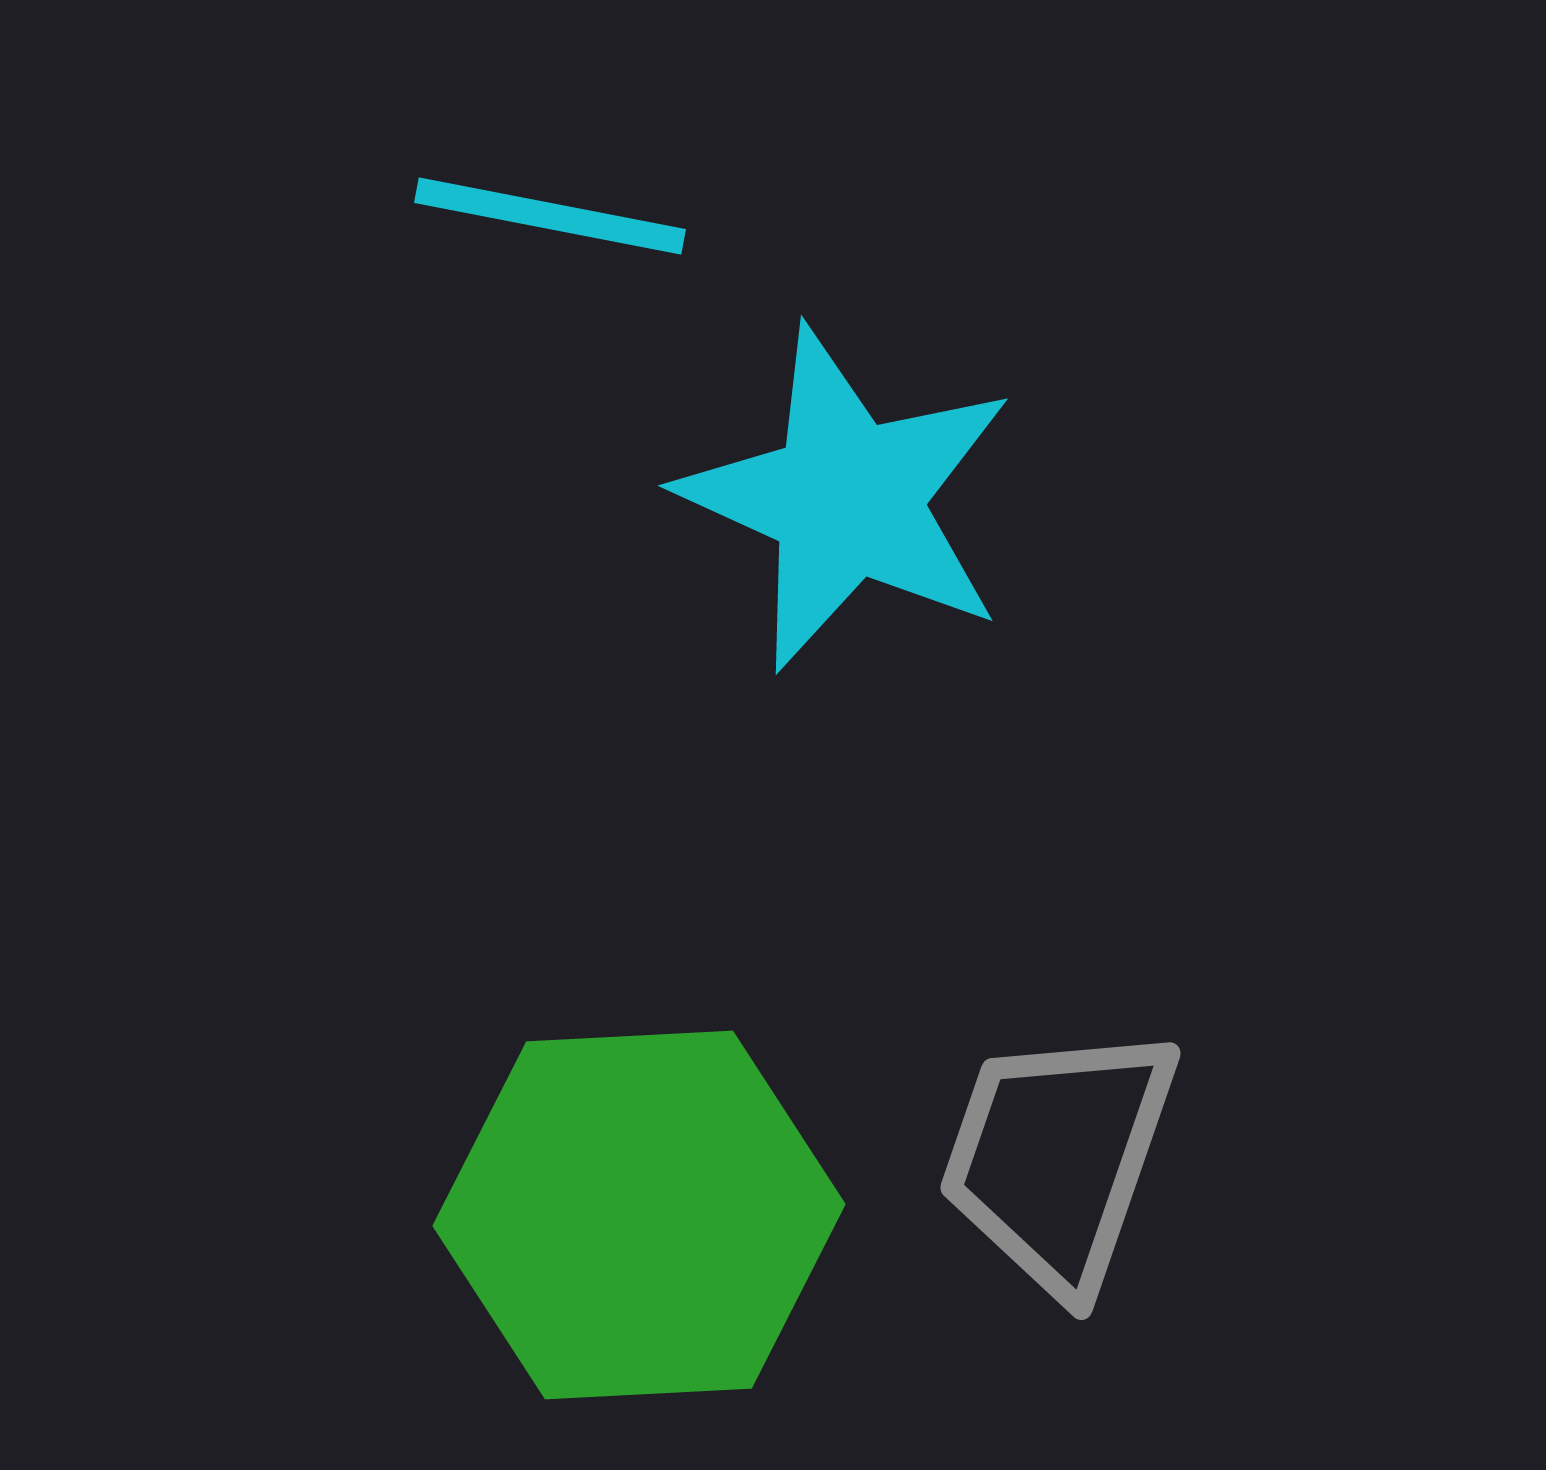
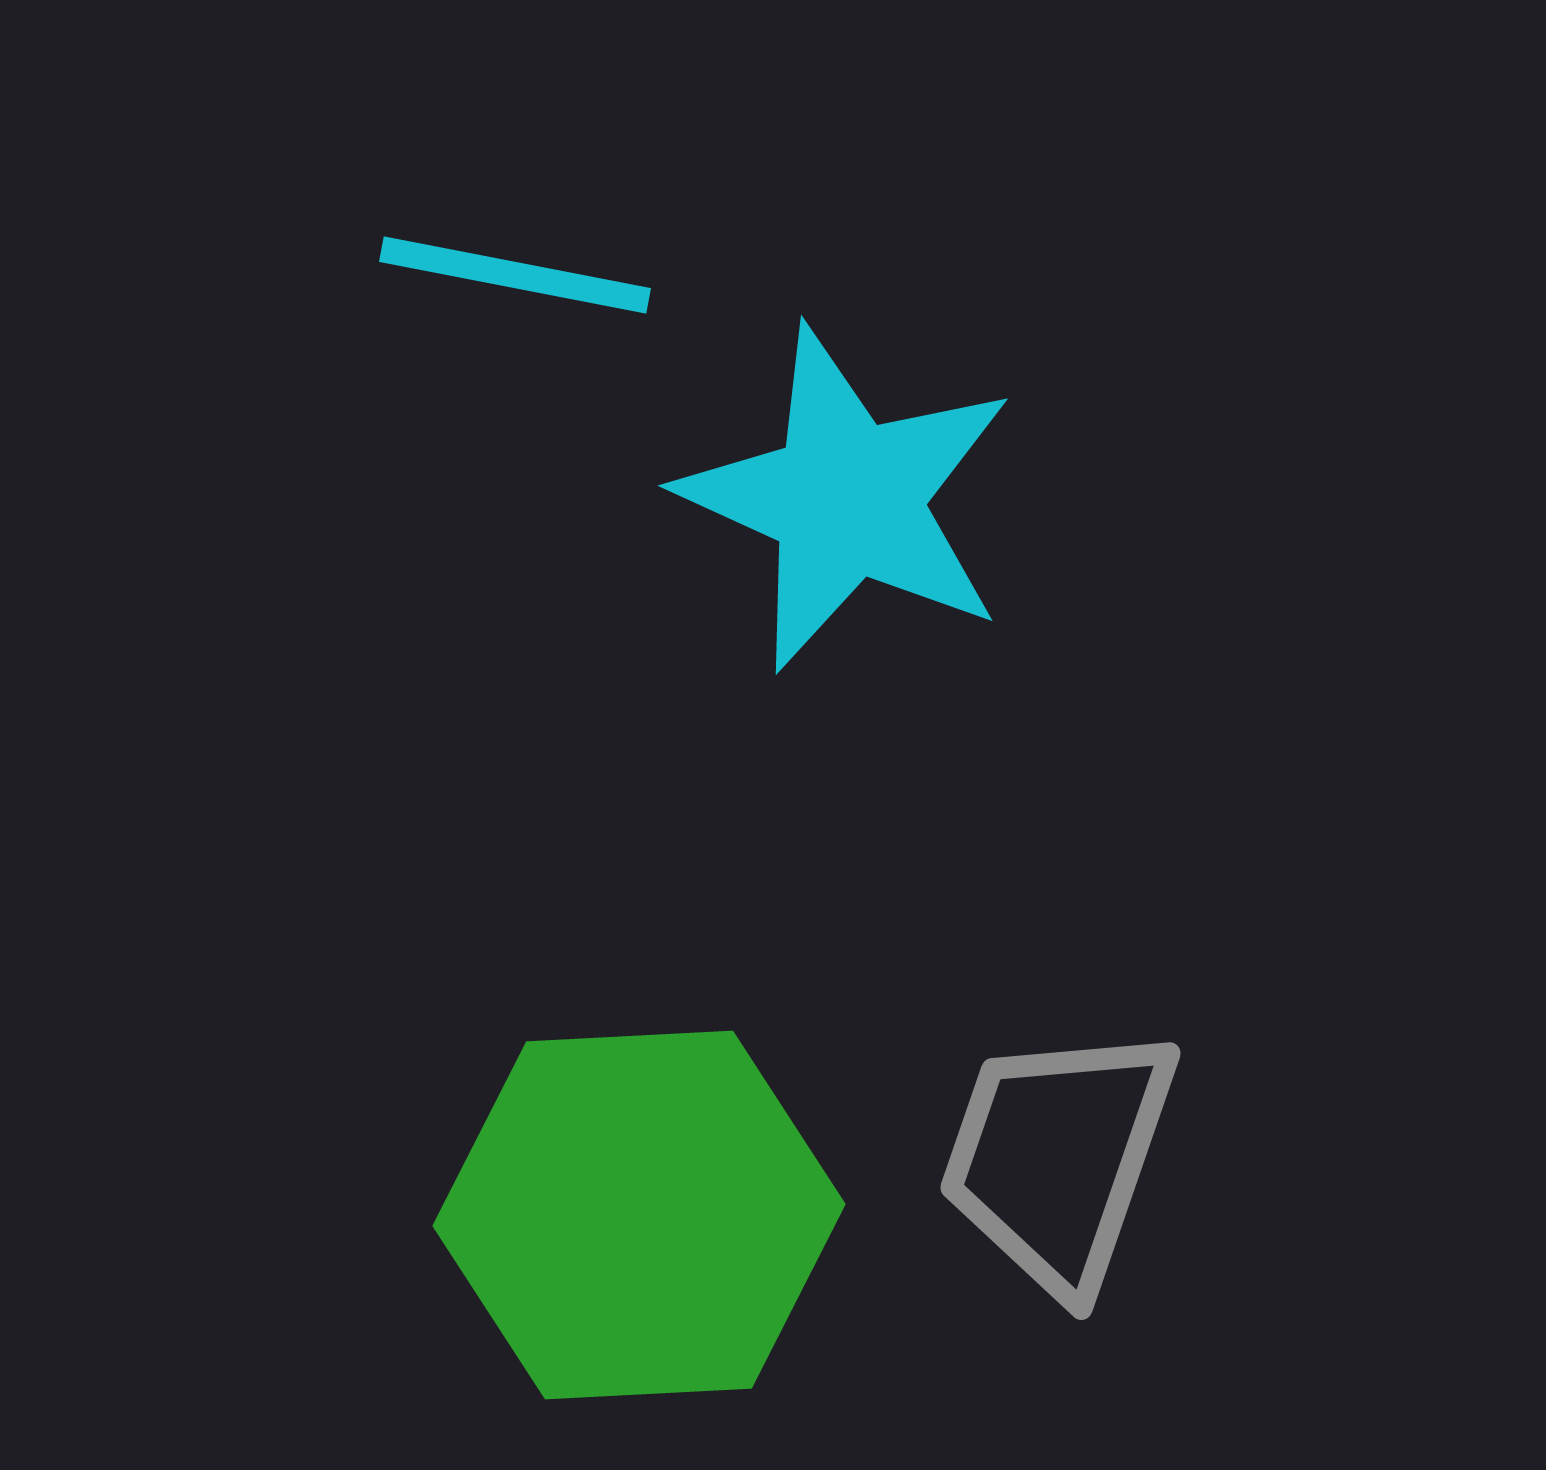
cyan line: moved 35 px left, 59 px down
